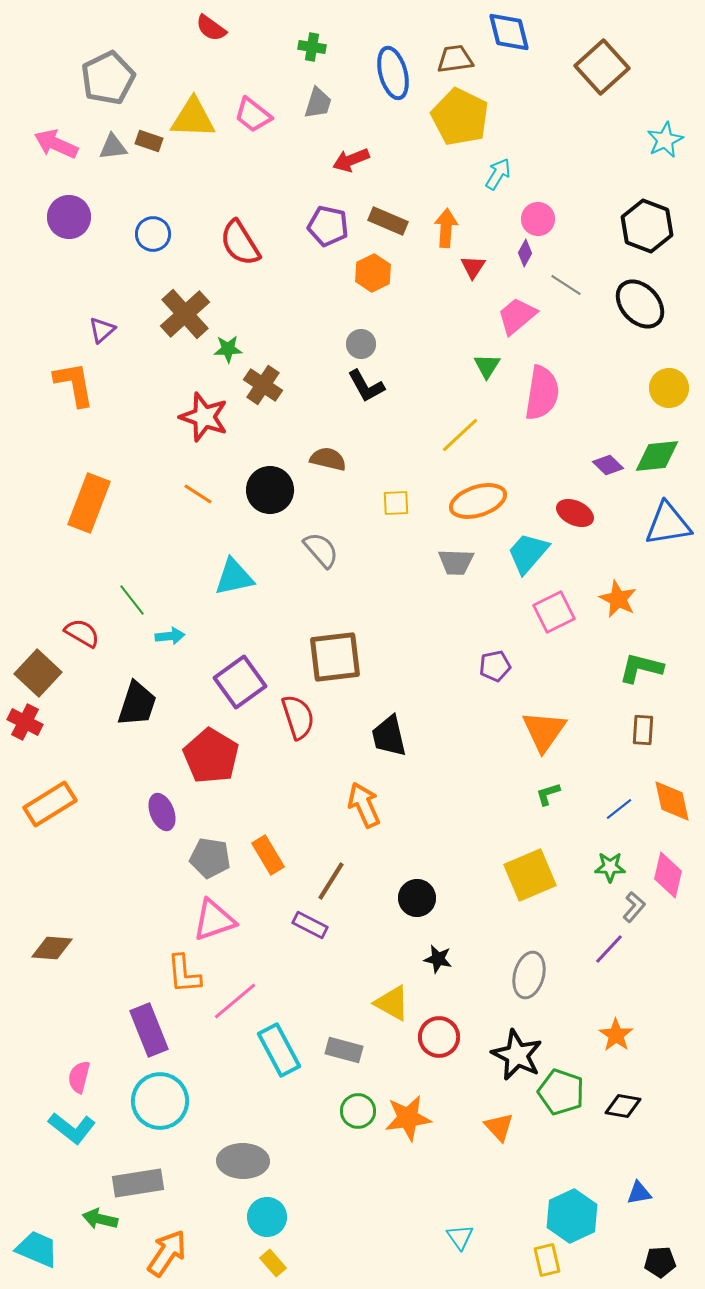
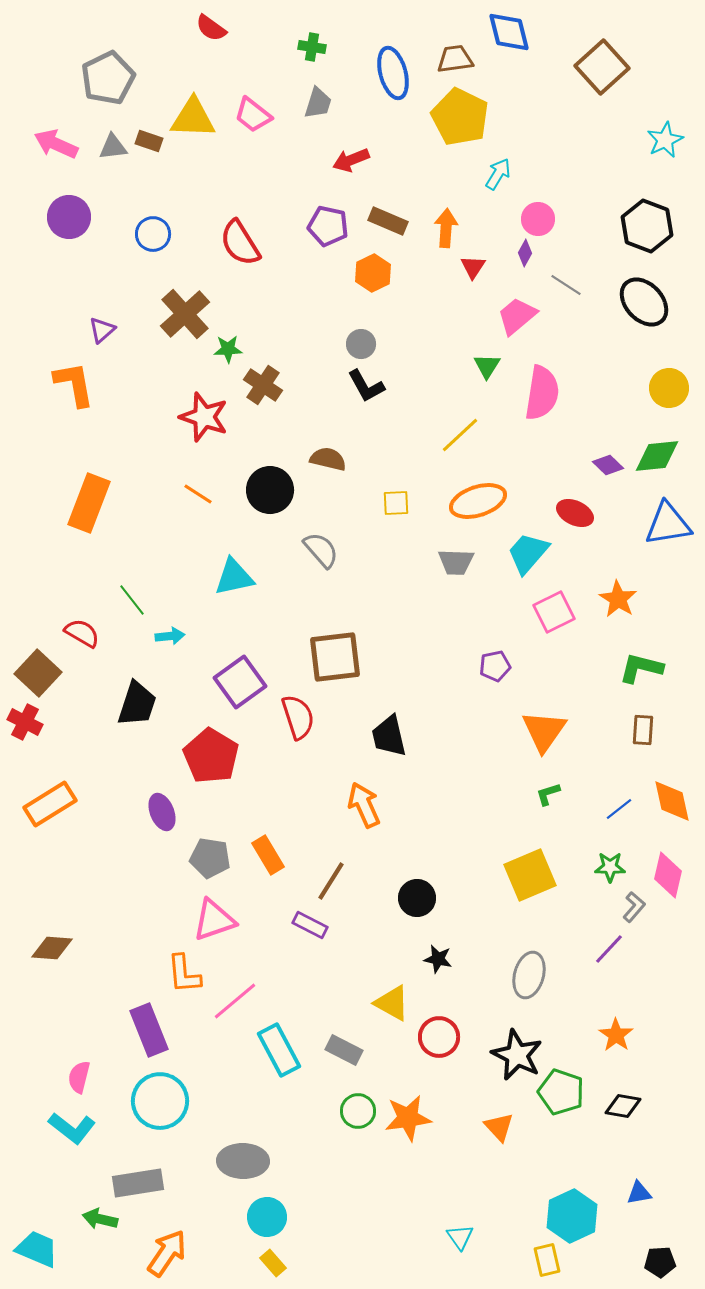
black ellipse at (640, 304): moved 4 px right, 2 px up
orange star at (618, 599): rotated 6 degrees clockwise
gray rectangle at (344, 1050): rotated 12 degrees clockwise
